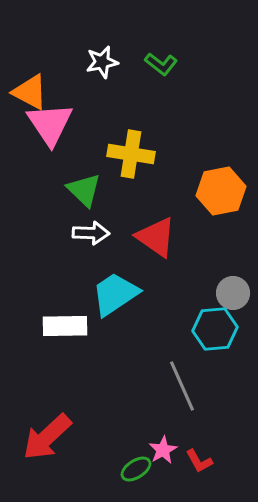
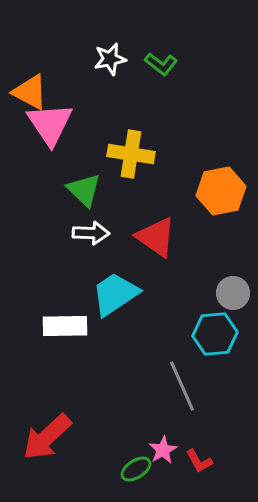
white star: moved 8 px right, 3 px up
cyan hexagon: moved 5 px down
